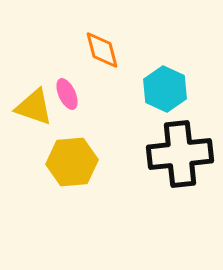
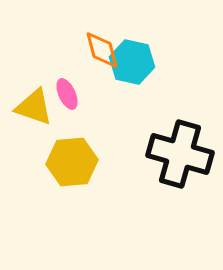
cyan hexagon: moved 33 px left, 27 px up; rotated 12 degrees counterclockwise
black cross: rotated 22 degrees clockwise
